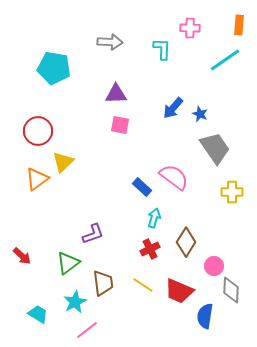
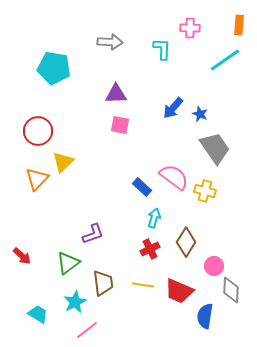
orange triangle: rotated 10 degrees counterclockwise
yellow cross: moved 27 px left, 1 px up; rotated 15 degrees clockwise
yellow line: rotated 25 degrees counterclockwise
